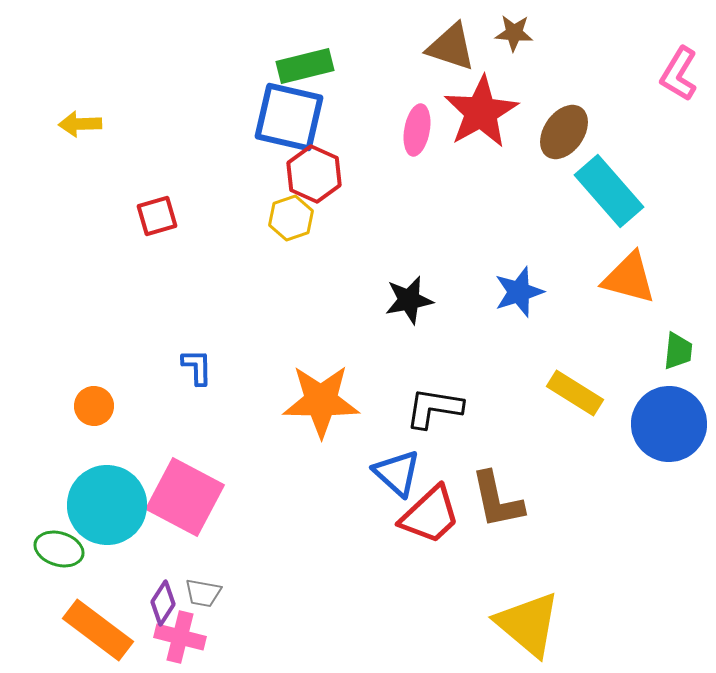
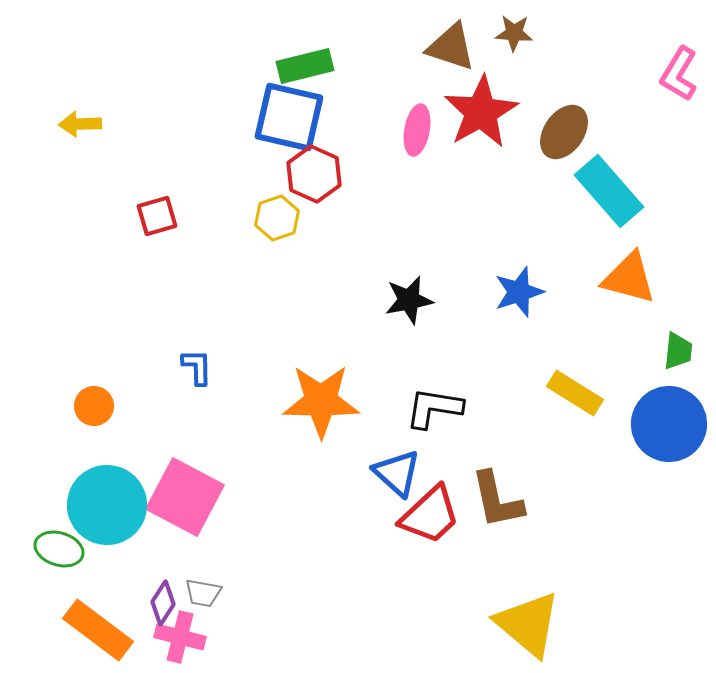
yellow hexagon: moved 14 px left
